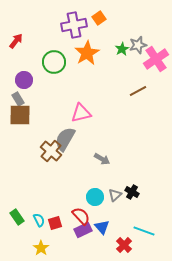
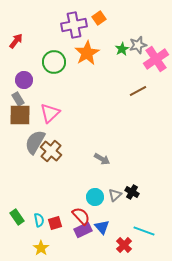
pink triangle: moved 31 px left; rotated 30 degrees counterclockwise
gray semicircle: moved 30 px left, 3 px down
cyan semicircle: rotated 16 degrees clockwise
